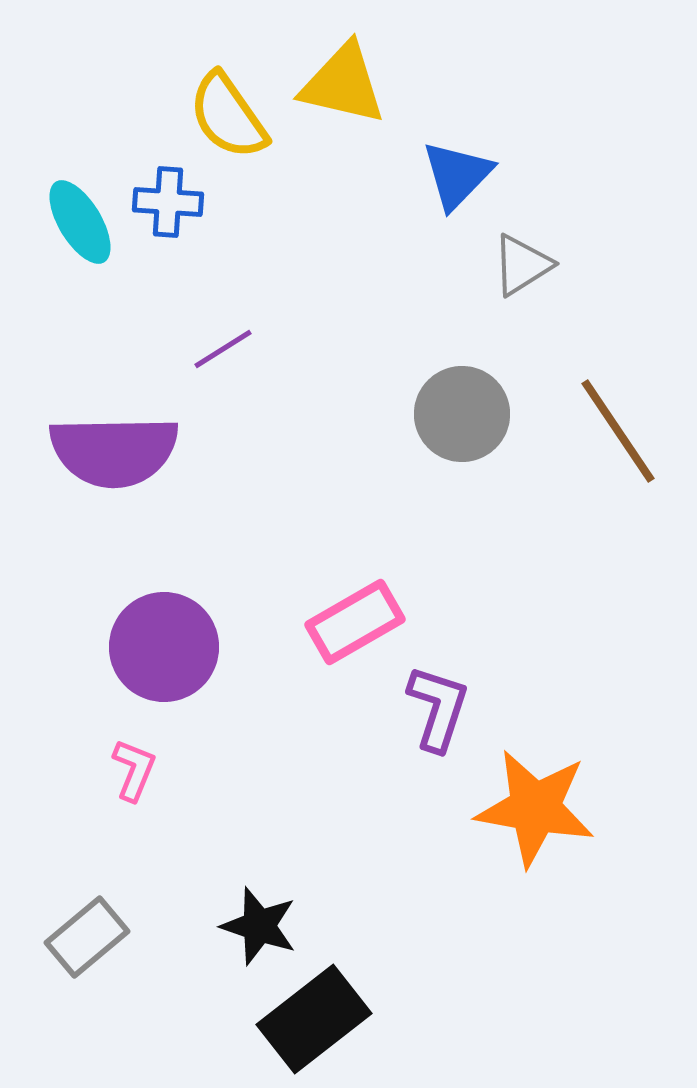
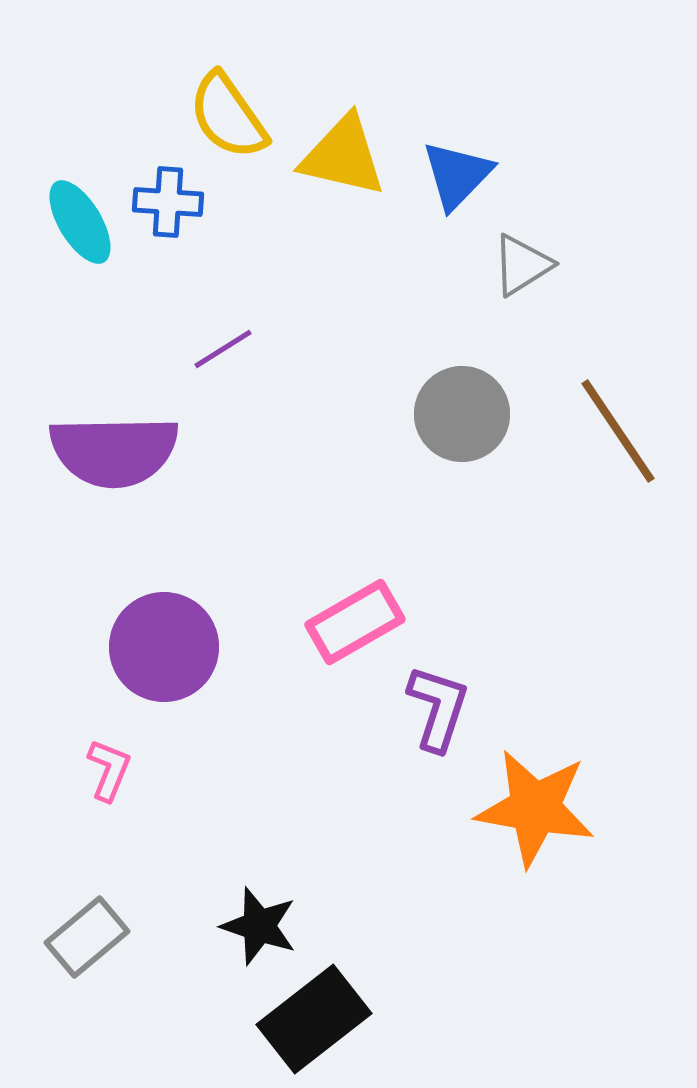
yellow triangle: moved 72 px down
pink L-shape: moved 25 px left
